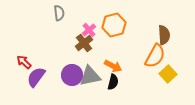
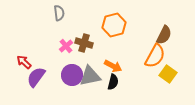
pink cross: moved 23 px left, 16 px down
brown semicircle: rotated 30 degrees clockwise
brown cross: rotated 36 degrees counterclockwise
yellow square: rotated 12 degrees counterclockwise
